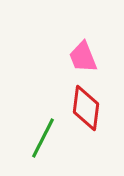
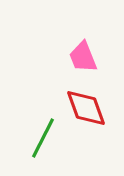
red diamond: rotated 27 degrees counterclockwise
